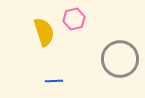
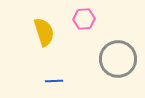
pink hexagon: moved 10 px right; rotated 10 degrees clockwise
gray circle: moved 2 px left
